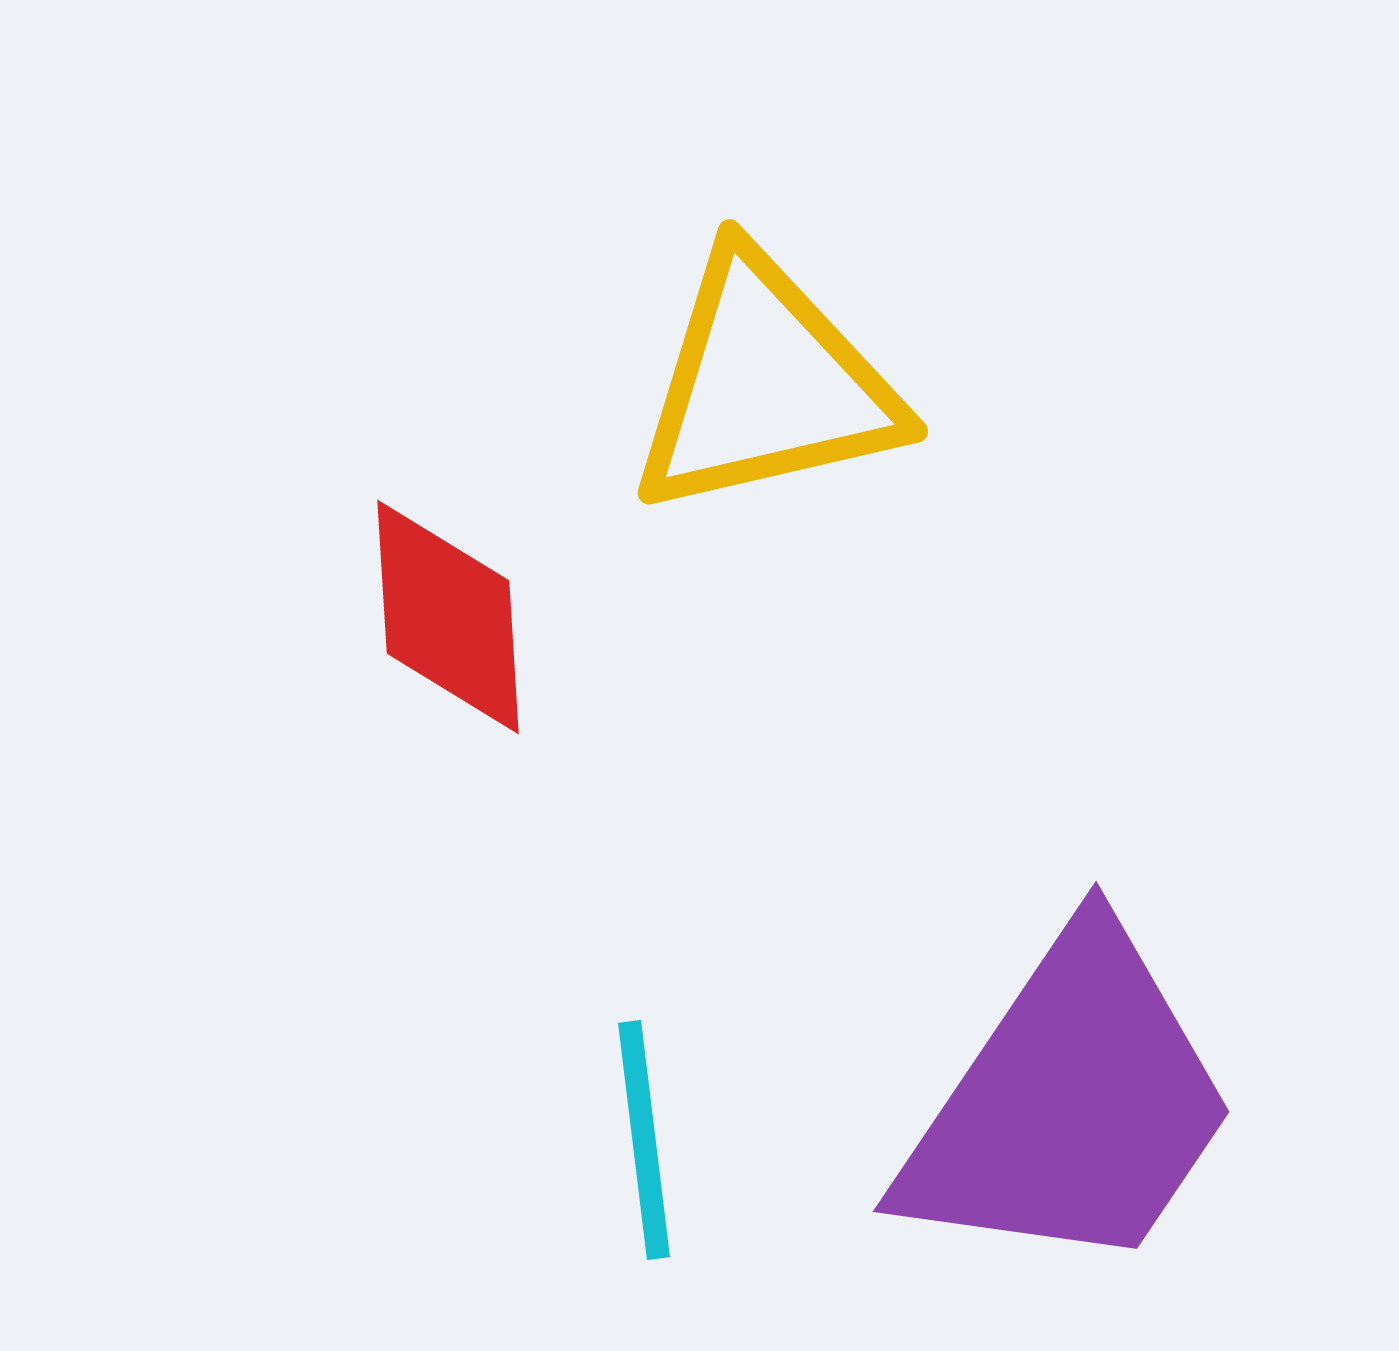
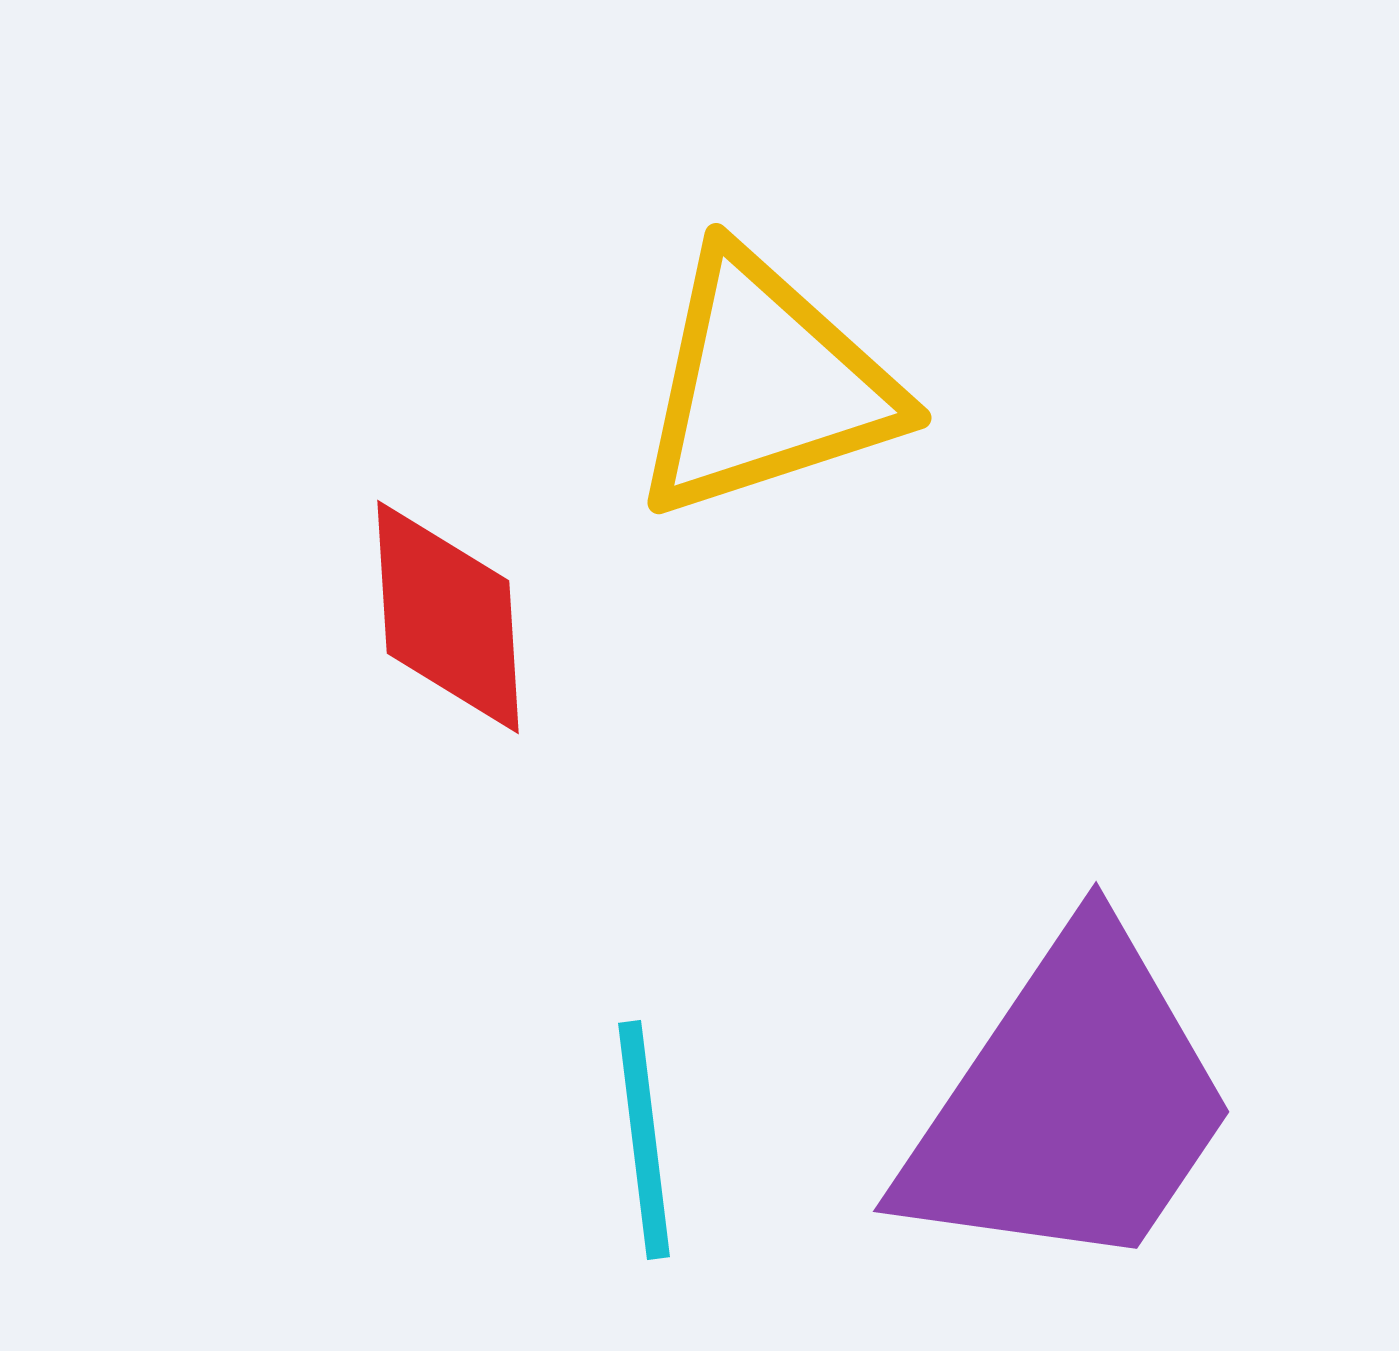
yellow triangle: rotated 5 degrees counterclockwise
